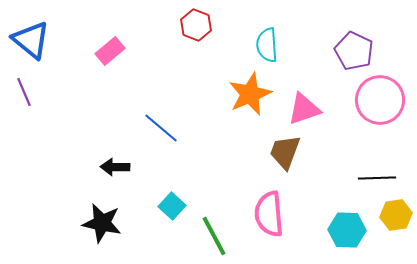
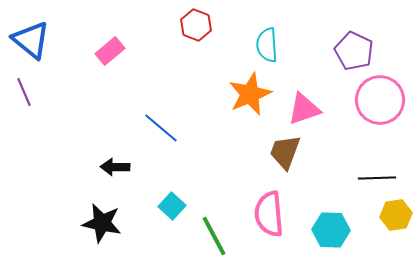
cyan hexagon: moved 16 px left
